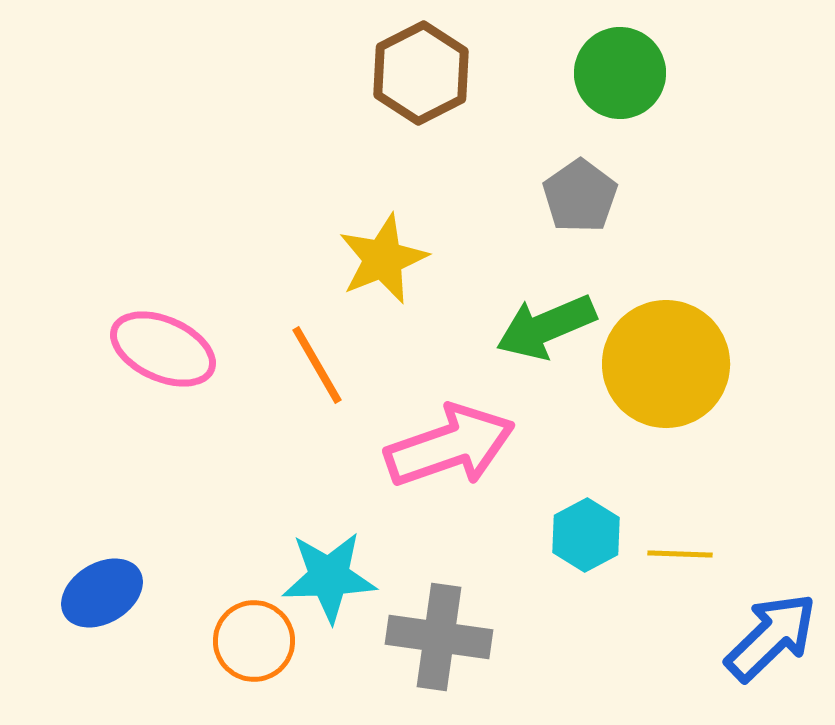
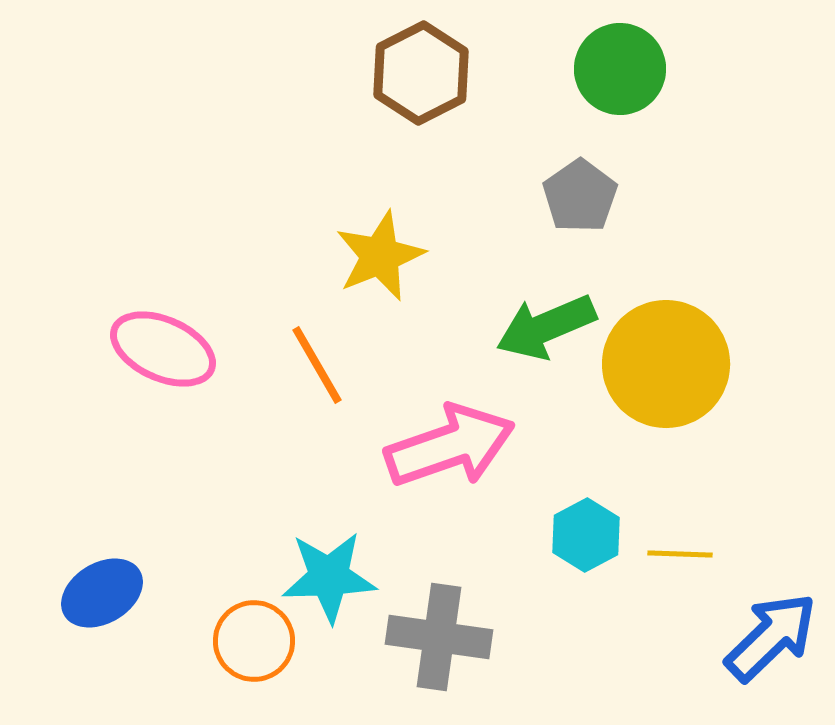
green circle: moved 4 px up
yellow star: moved 3 px left, 3 px up
